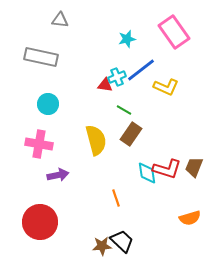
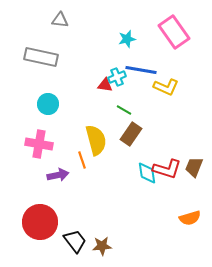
blue line: rotated 48 degrees clockwise
orange line: moved 34 px left, 38 px up
black trapezoid: moved 47 px left; rotated 10 degrees clockwise
